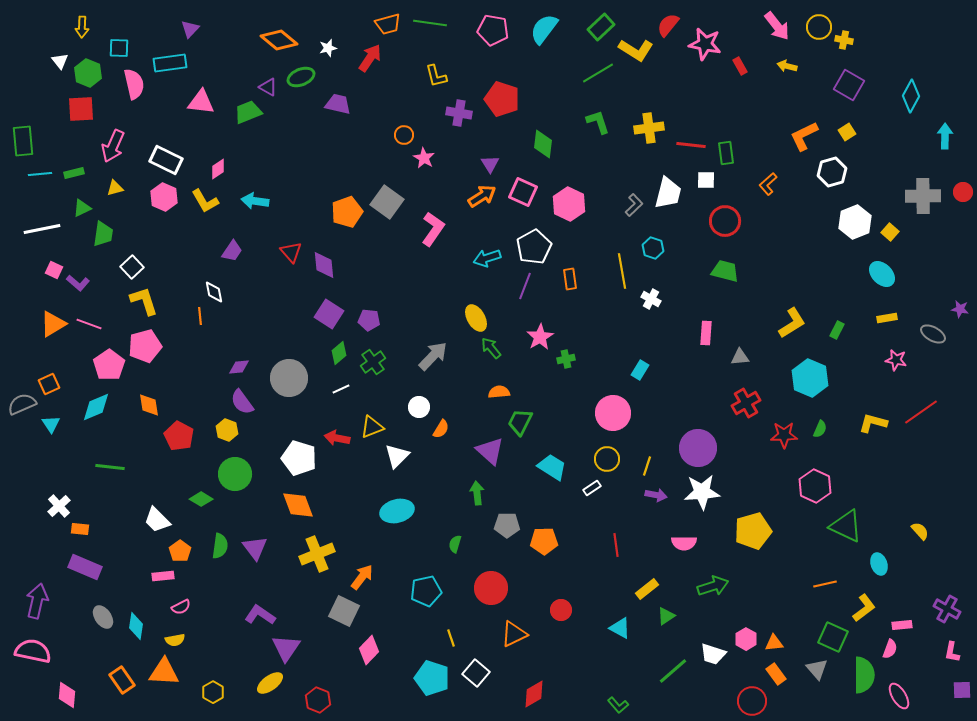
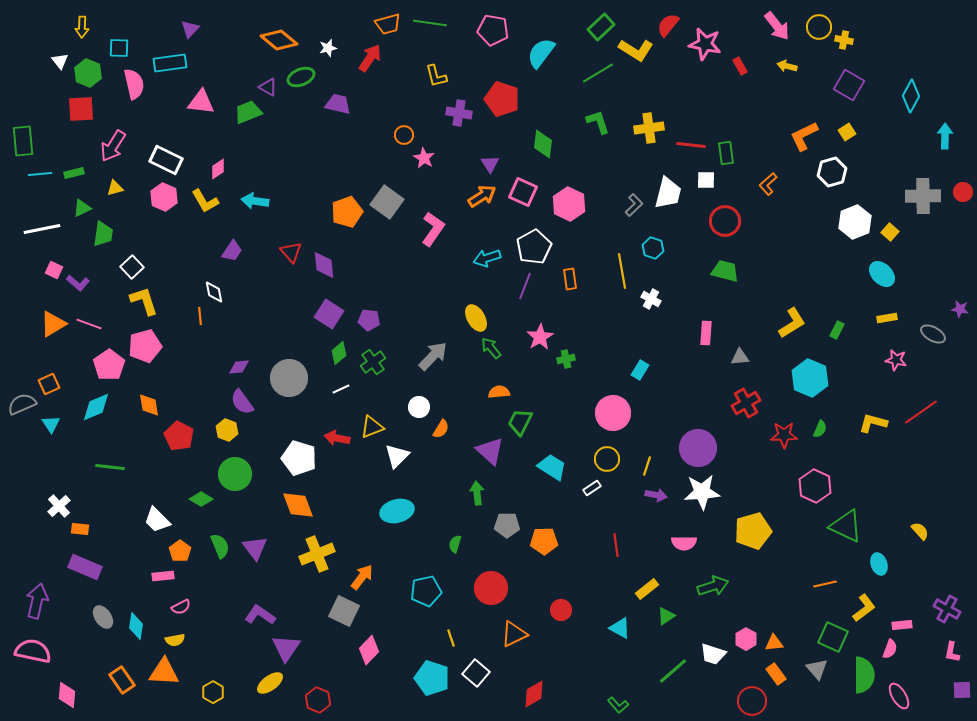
cyan semicircle at (544, 29): moved 3 px left, 24 px down
pink arrow at (113, 146): rotated 8 degrees clockwise
green semicircle at (220, 546): rotated 30 degrees counterclockwise
